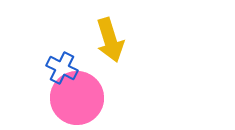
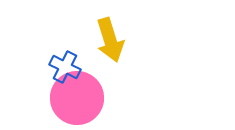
blue cross: moved 3 px right, 1 px up
